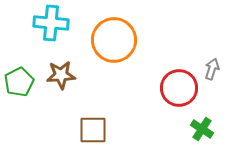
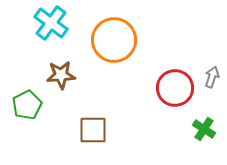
cyan cross: rotated 32 degrees clockwise
gray arrow: moved 8 px down
green pentagon: moved 8 px right, 23 px down
red circle: moved 4 px left
green cross: moved 2 px right
